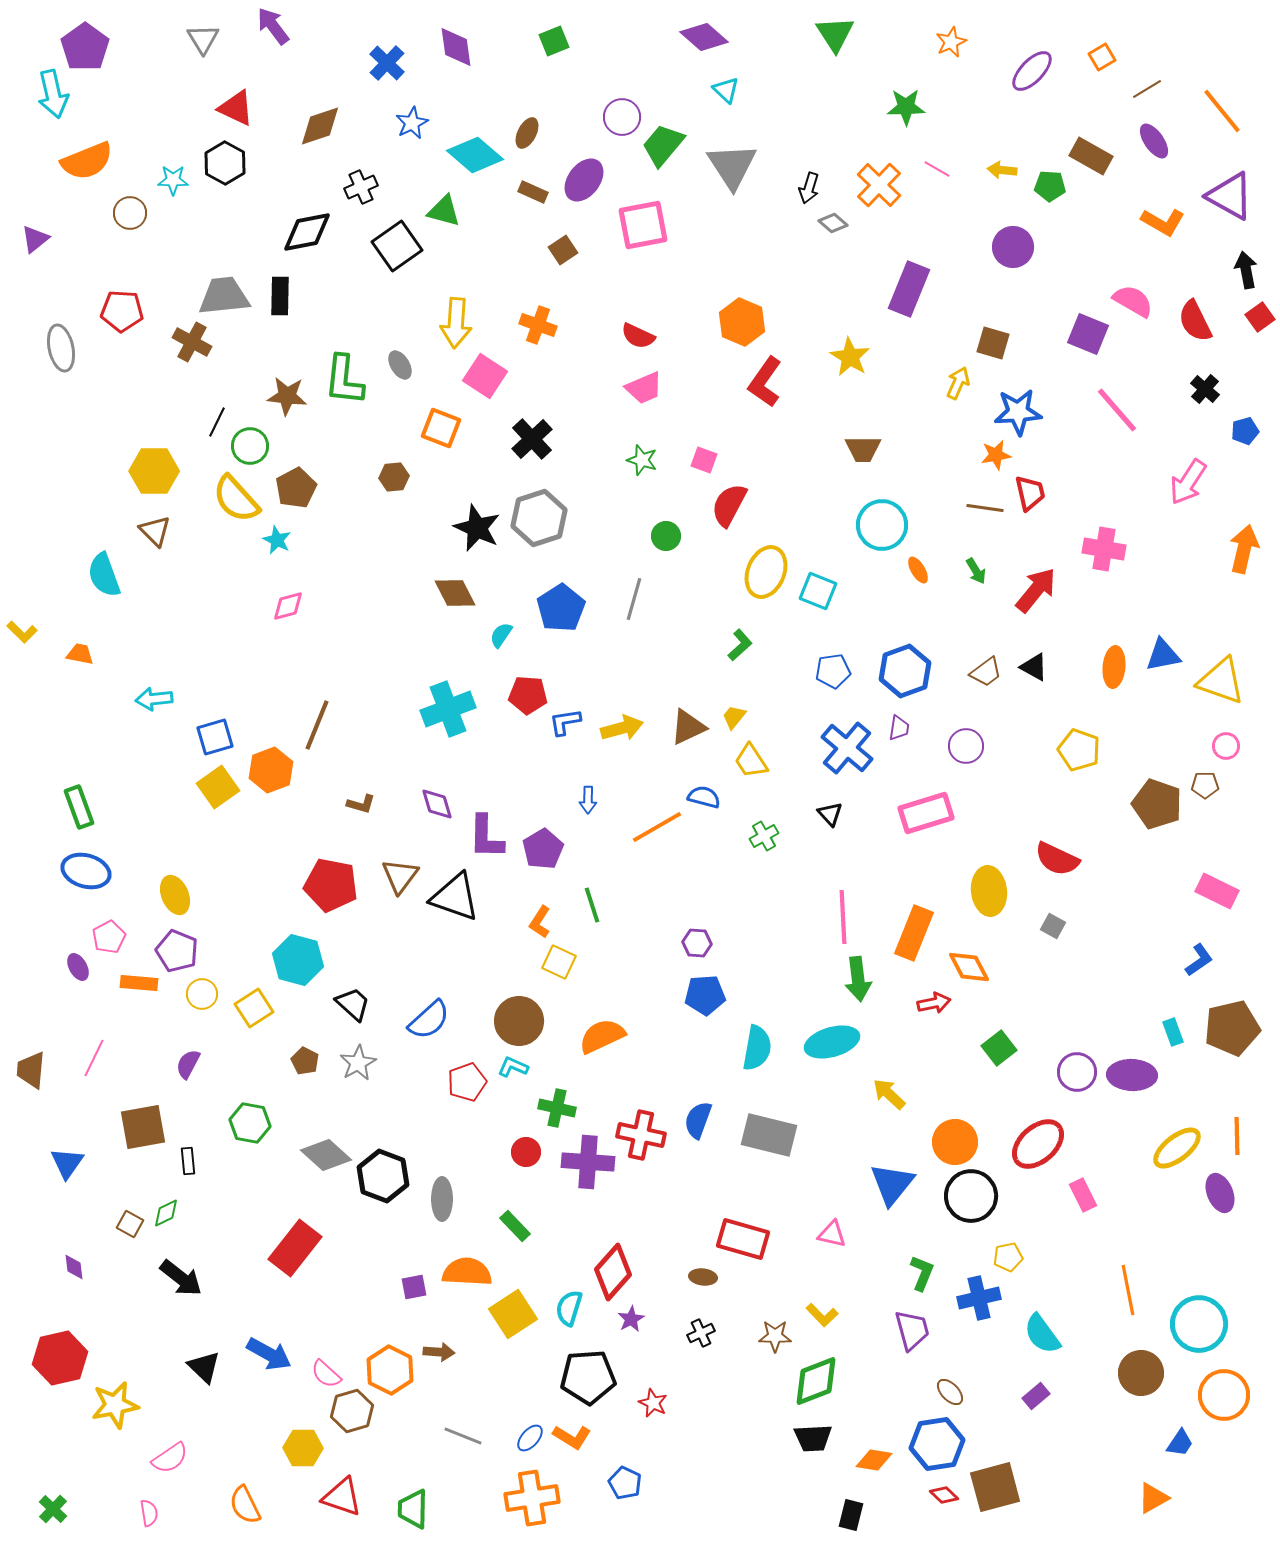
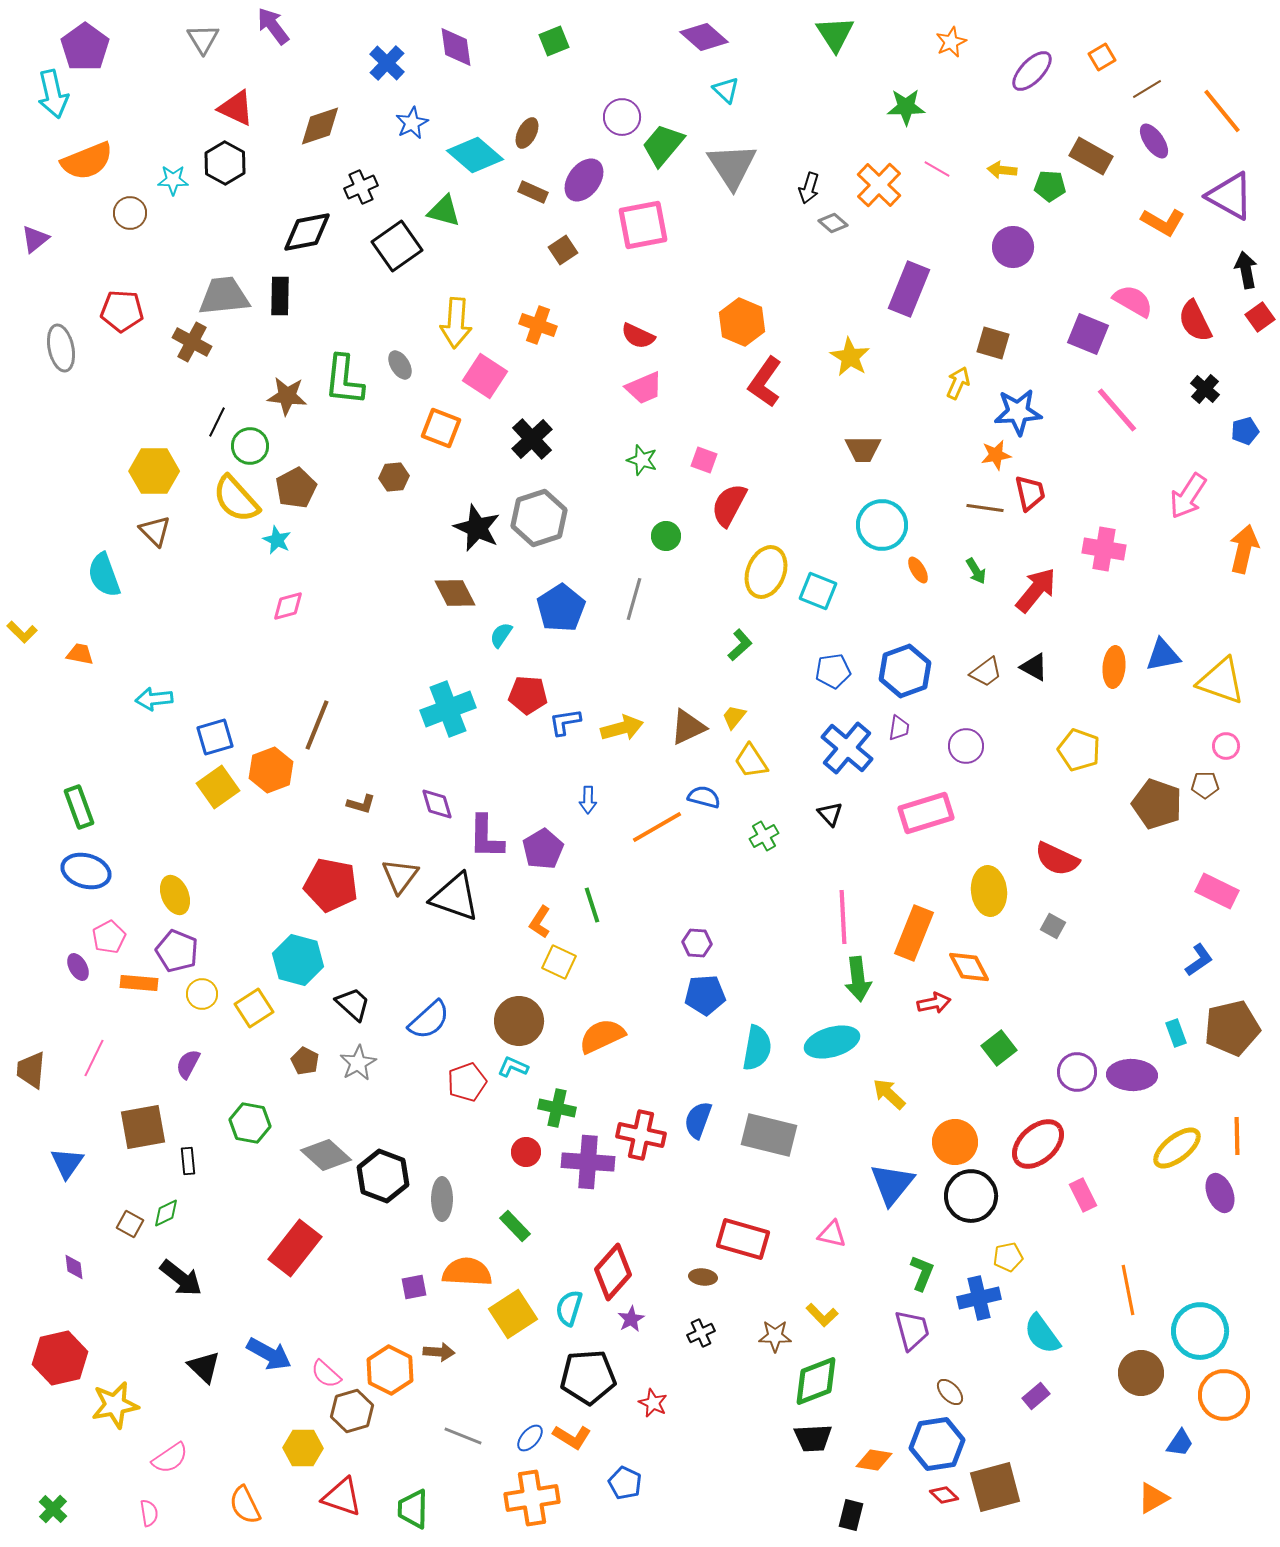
pink arrow at (1188, 482): moved 14 px down
cyan rectangle at (1173, 1032): moved 3 px right, 1 px down
cyan circle at (1199, 1324): moved 1 px right, 7 px down
